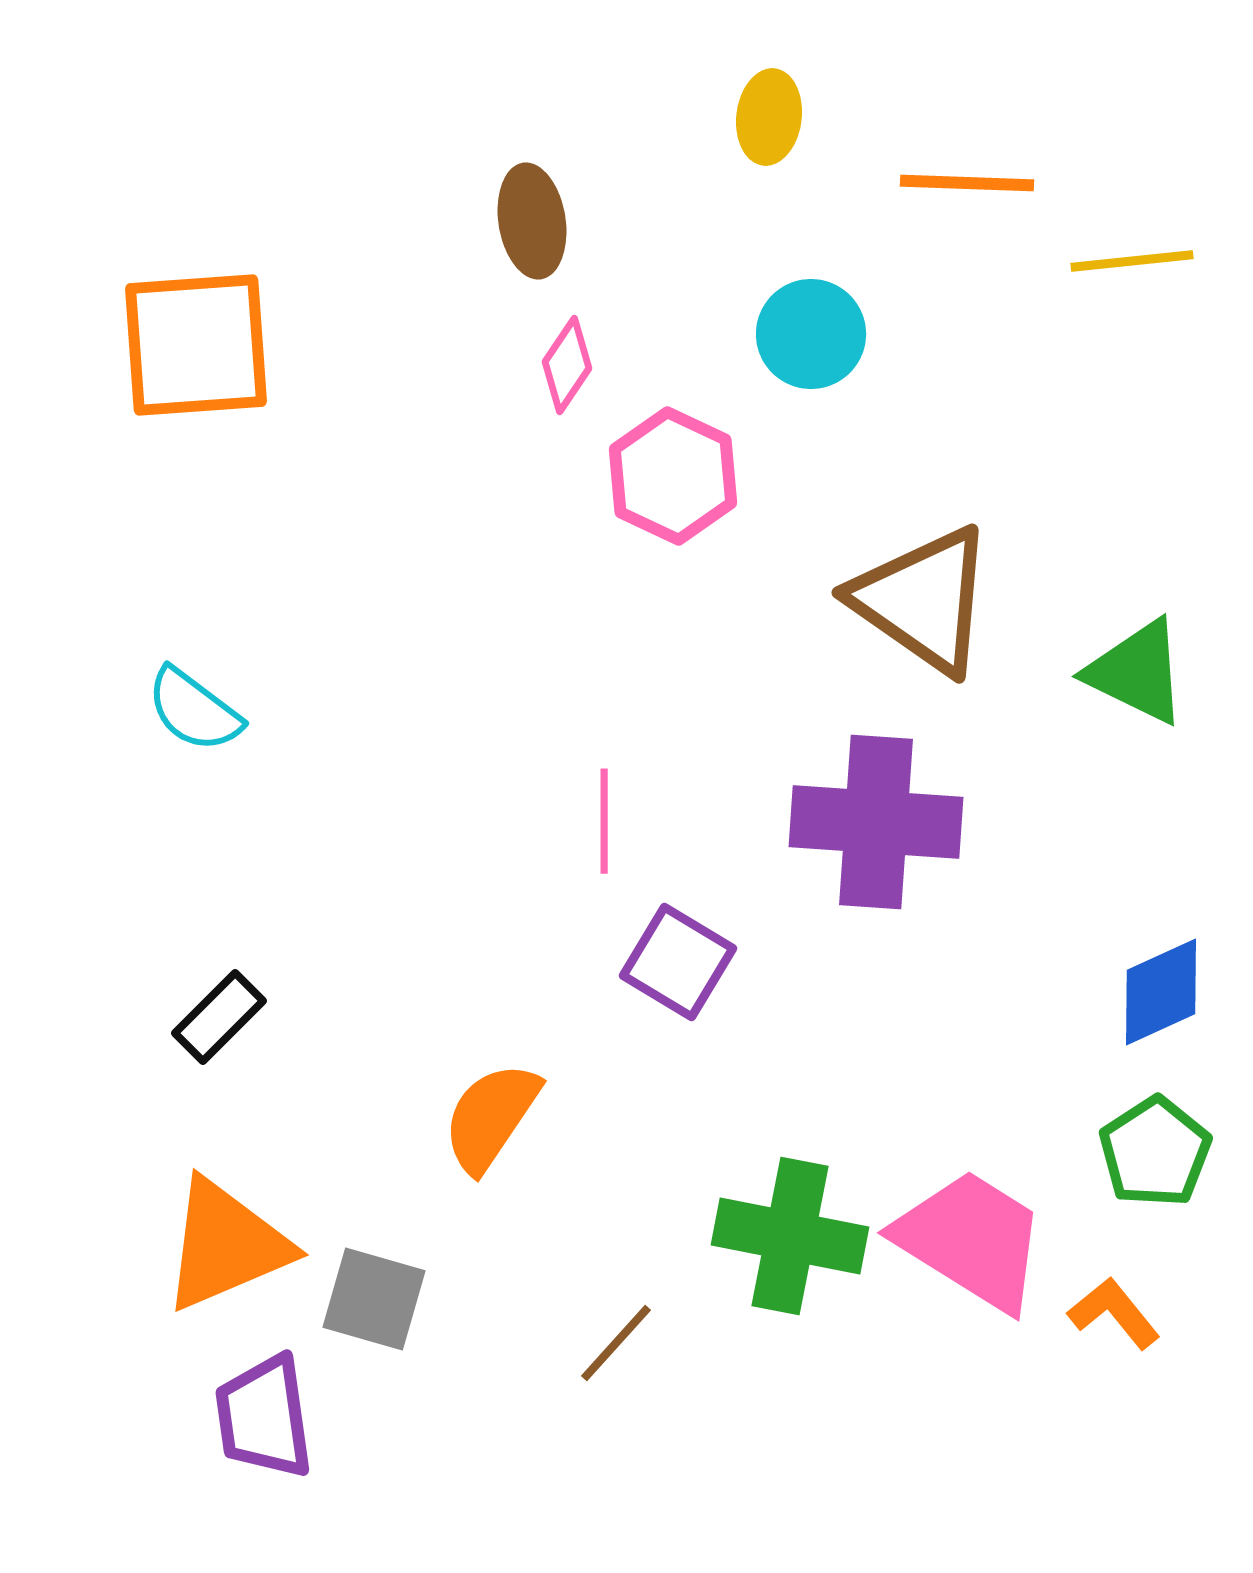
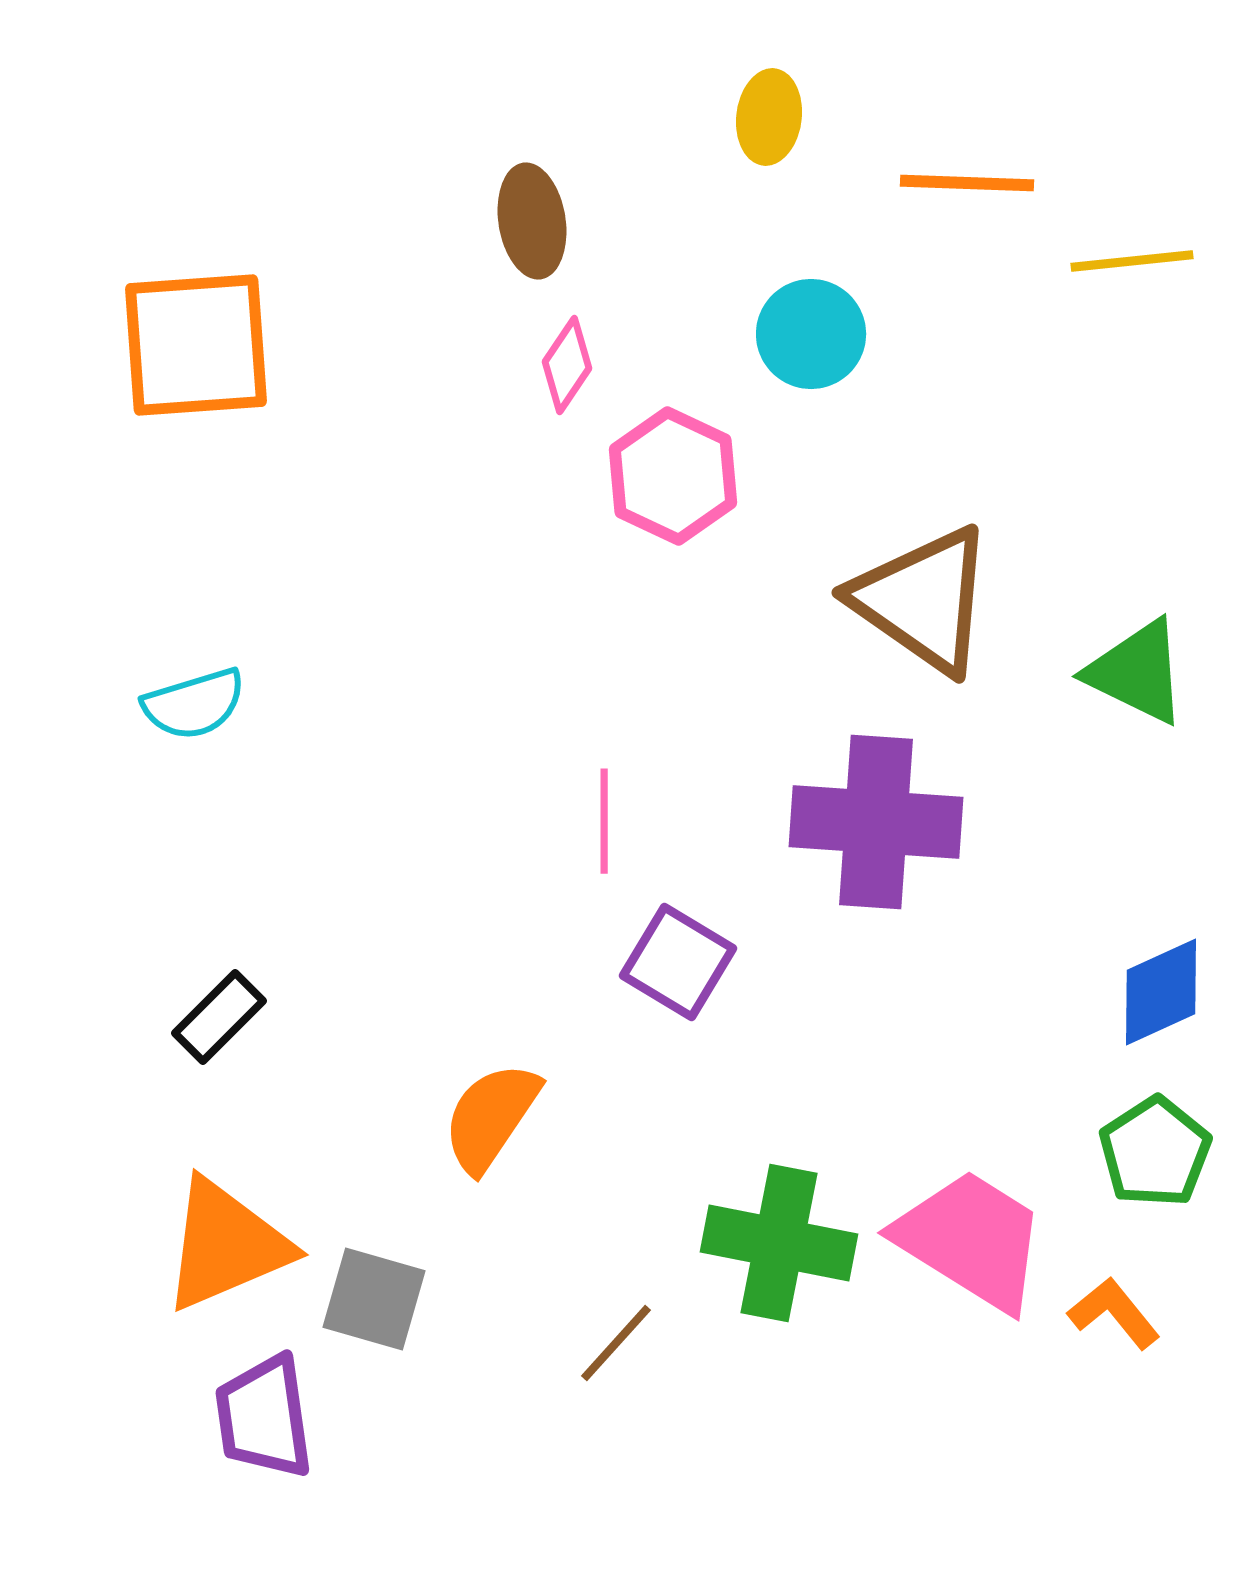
cyan semicircle: moved 6 px up; rotated 54 degrees counterclockwise
green cross: moved 11 px left, 7 px down
